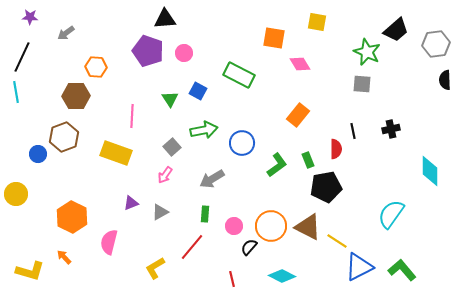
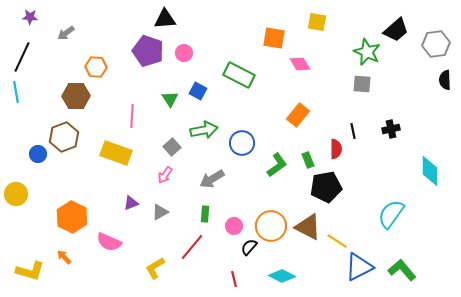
pink semicircle at (109, 242): rotated 80 degrees counterclockwise
red line at (232, 279): moved 2 px right
